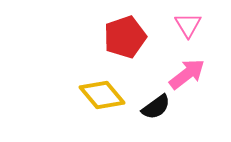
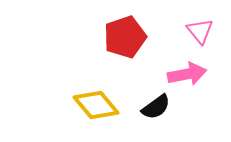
pink triangle: moved 12 px right, 6 px down; rotated 8 degrees counterclockwise
pink arrow: rotated 27 degrees clockwise
yellow diamond: moved 6 px left, 10 px down
